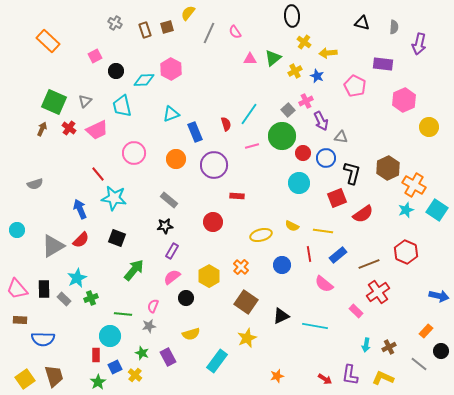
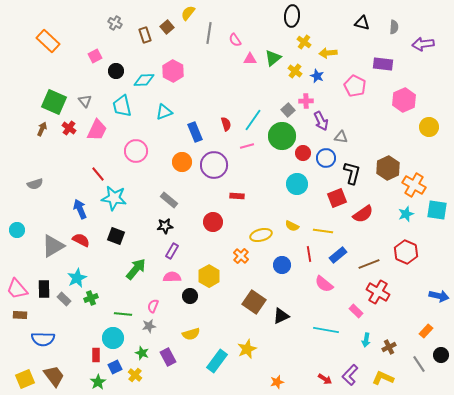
black ellipse at (292, 16): rotated 10 degrees clockwise
brown square at (167, 27): rotated 24 degrees counterclockwise
brown rectangle at (145, 30): moved 5 px down
pink semicircle at (235, 32): moved 8 px down
gray line at (209, 33): rotated 15 degrees counterclockwise
purple arrow at (419, 44): moved 4 px right; rotated 70 degrees clockwise
pink hexagon at (171, 69): moved 2 px right, 2 px down
yellow cross at (295, 71): rotated 24 degrees counterclockwise
gray triangle at (85, 101): rotated 24 degrees counterclockwise
pink cross at (306, 101): rotated 24 degrees clockwise
cyan triangle at (171, 114): moved 7 px left, 2 px up
cyan line at (249, 114): moved 4 px right, 6 px down
pink trapezoid at (97, 130): rotated 40 degrees counterclockwise
pink line at (252, 146): moved 5 px left
pink circle at (134, 153): moved 2 px right, 2 px up
orange circle at (176, 159): moved 6 px right, 3 px down
cyan circle at (299, 183): moved 2 px left, 1 px down
cyan star at (406, 210): moved 4 px down
cyan square at (437, 210): rotated 25 degrees counterclockwise
black square at (117, 238): moved 1 px left, 2 px up
red semicircle at (81, 240): rotated 108 degrees counterclockwise
orange cross at (241, 267): moved 11 px up
green arrow at (134, 270): moved 2 px right, 1 px up
pink semicircle at (172, 277): rotated 36 degrees clockwise
red cross at (378, 292): rotated 25 degrees counterclockwise
black circle at (186, 298): moved 4 px right, 2 px up
brown square at (246, 302): moved 8 px right
brown rectangle at (20, 320): moved 5 px up
cyan line at (315, 326): moved 11 px right, 4 px down
cyan circle at (110, 336): moved 3 px right, 2 px down
yellow star at (247, 338): moved 11 px down
cyan arrow at (366, 345): moved 5 px up
black circle at (441, 351): moved 4 px down
gray line at (419, 364): rotated 18 degrees clockwise
purple L-shape at (350, 375): rotated 35 degrees clockwise
brown trapezoid at (54, 376): rotated 20 degrees counterclockwise
orange star at (277, 376): moved 6 px down
yellow square at (25, 379): rotated 12 degrees clockwise
